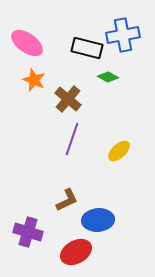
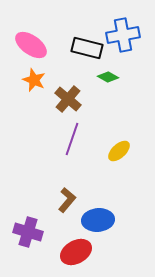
pink ellipse: moved 4 px right, 2 px down
brown L-shape: rotated 25 degrees counterclockwise
